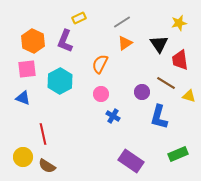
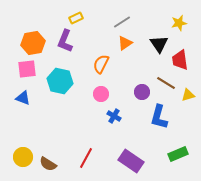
yellow rectangle: moved 3 px left
orange hexagon: moved 2 px down; rotated 25 degrees clockwise
orange semicircle: moved 1 px right
cyan hexagon: rotated 20 degrees counterclockwise
yellow triangle: moved 1 px left, 1 px up; rotated 32 degrees counterclockwise
blue cross: moved 1 px right
red line: moved 43 px right, 24 px down; rotated 40 degrees clockwise
brown semicircle: moved 1 px right, 2 px up
